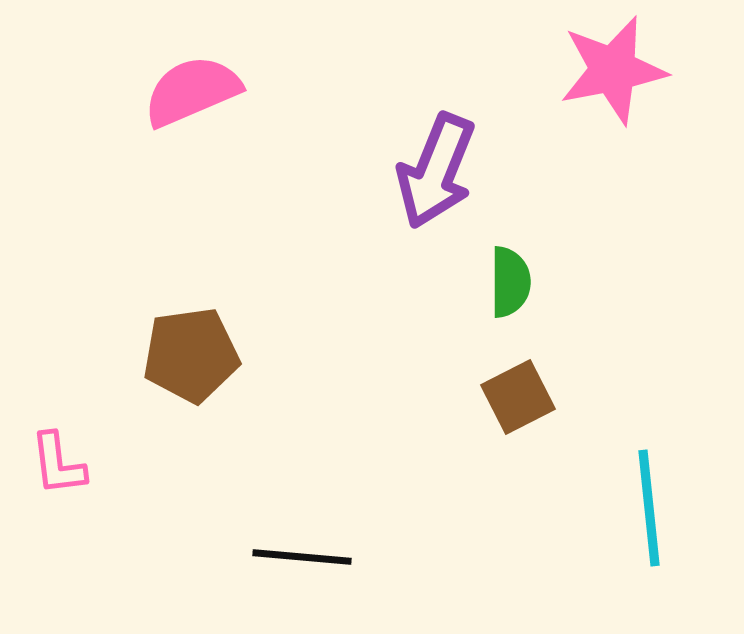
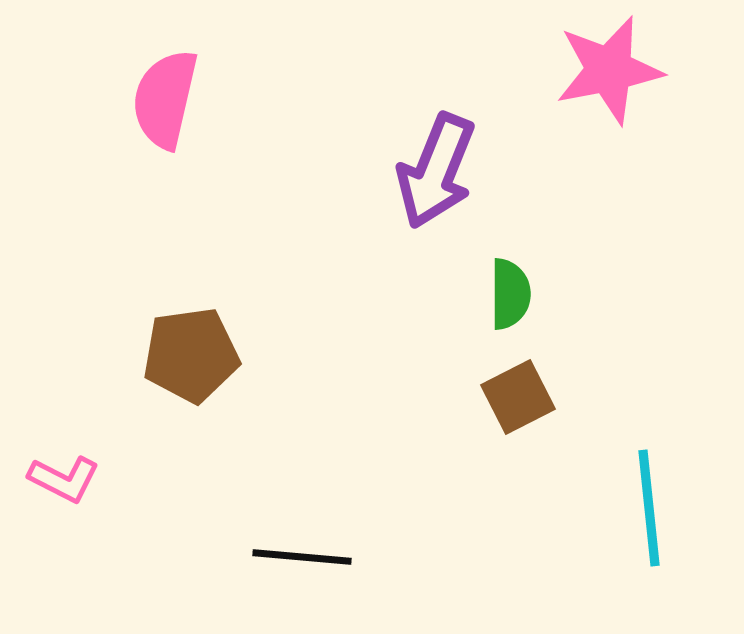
pink star: moved 4 px left
pink semicircle: moved 27 px left, 8 px down; rotated 54 degrees counterclockwise
green semicircle: moved 12 px down
pink L-shape: moved 6 px right, 15 px down; rotated 56 degrees counterclockwise
